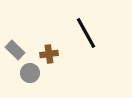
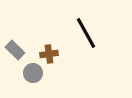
gray circle: moved 3 px right
